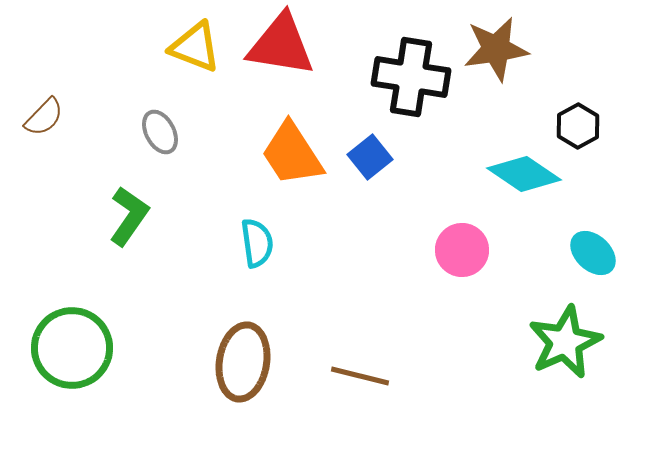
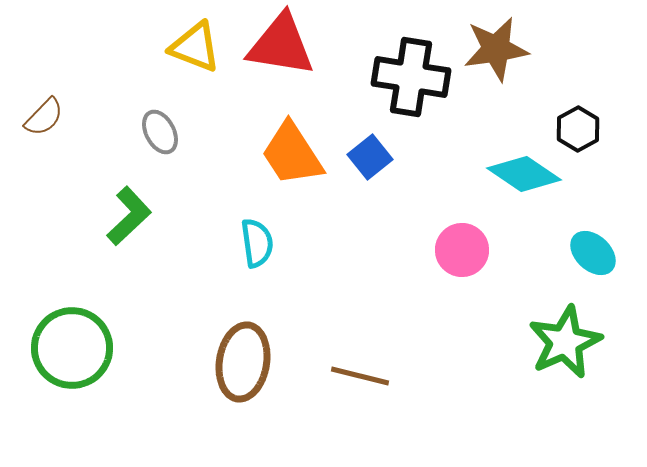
black hexagon: moved 3 px down
green L-shape: rotated 12 degrees clockwise
